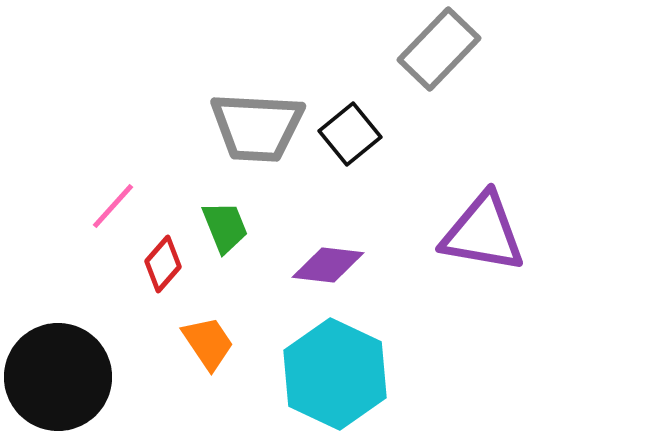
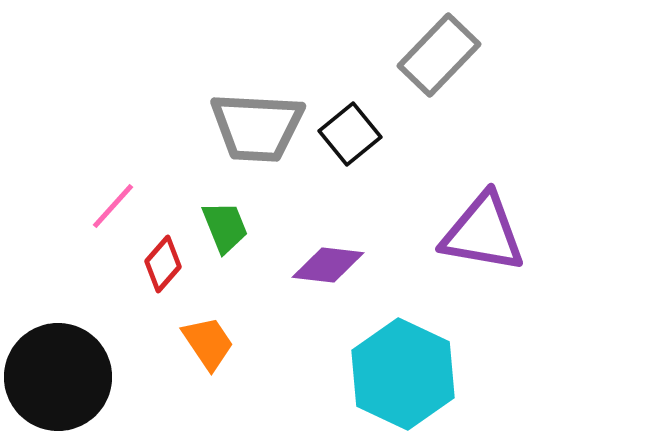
gray rectangle: moved 6 px down
cyan hexagon: moved 68 px right
